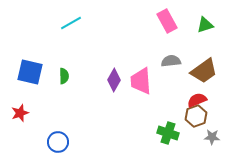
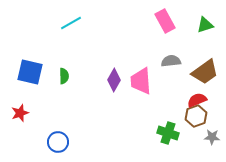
pink rectangle: moved 2 px left
brown trapezoid: moved 1 px right, 1 px down
